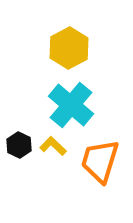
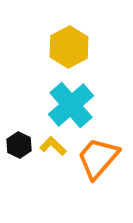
yellow hexagon: moved 1 px up
cyan cross: rotated 9 degrees clockwise
orange trapezoid: moved 2 px left, 3 px up; rotated 24 degrees clockwise
